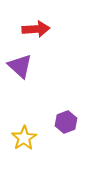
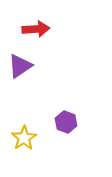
purple triangle: rotated 44 degrees clockwise
purple hexagon: rotated 20 degrees counterclockwise
